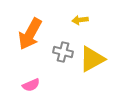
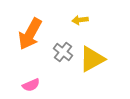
gray cross: rotated 24 degrees clockwise
